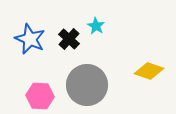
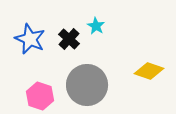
pink hexagon: rotated 16 degrees clockwise
